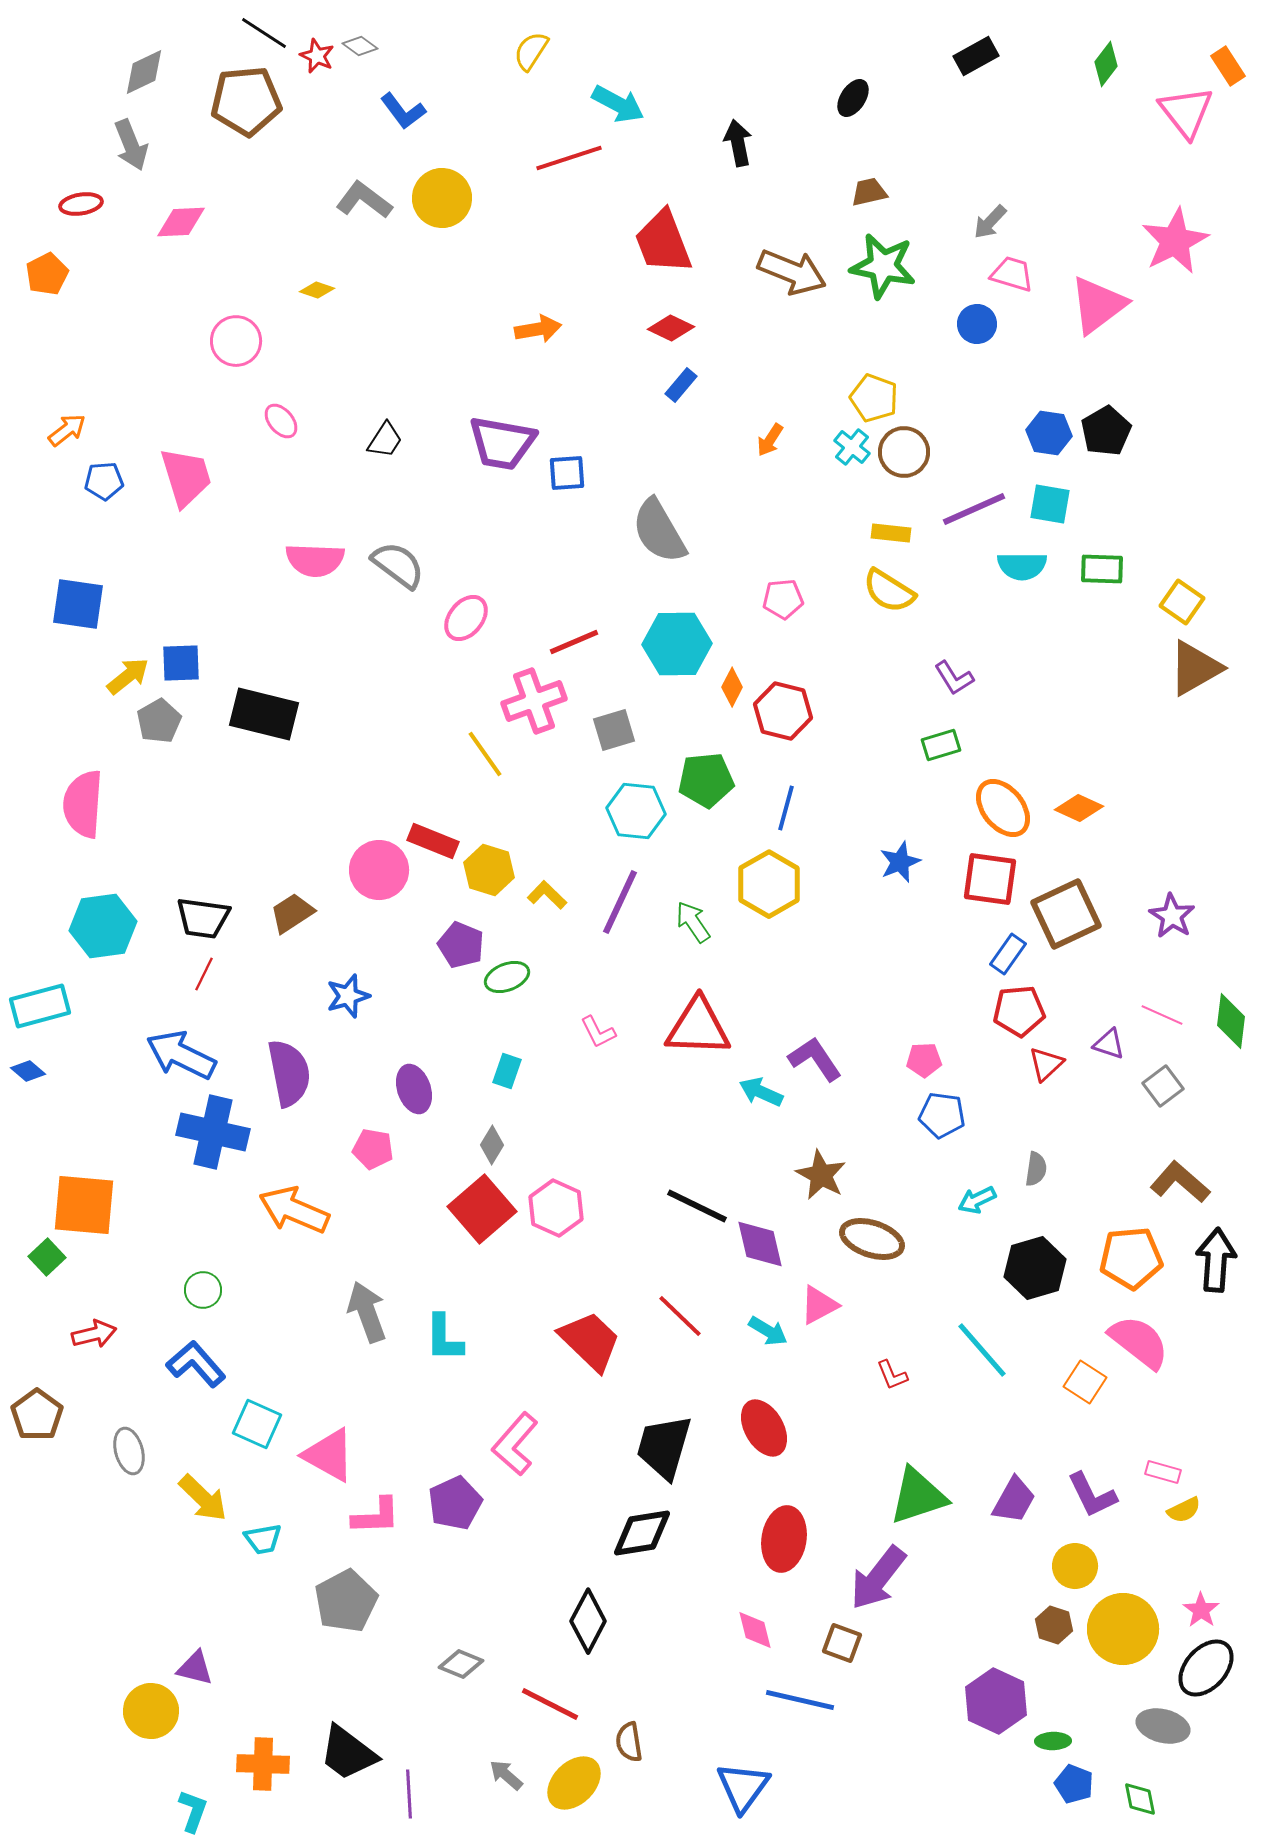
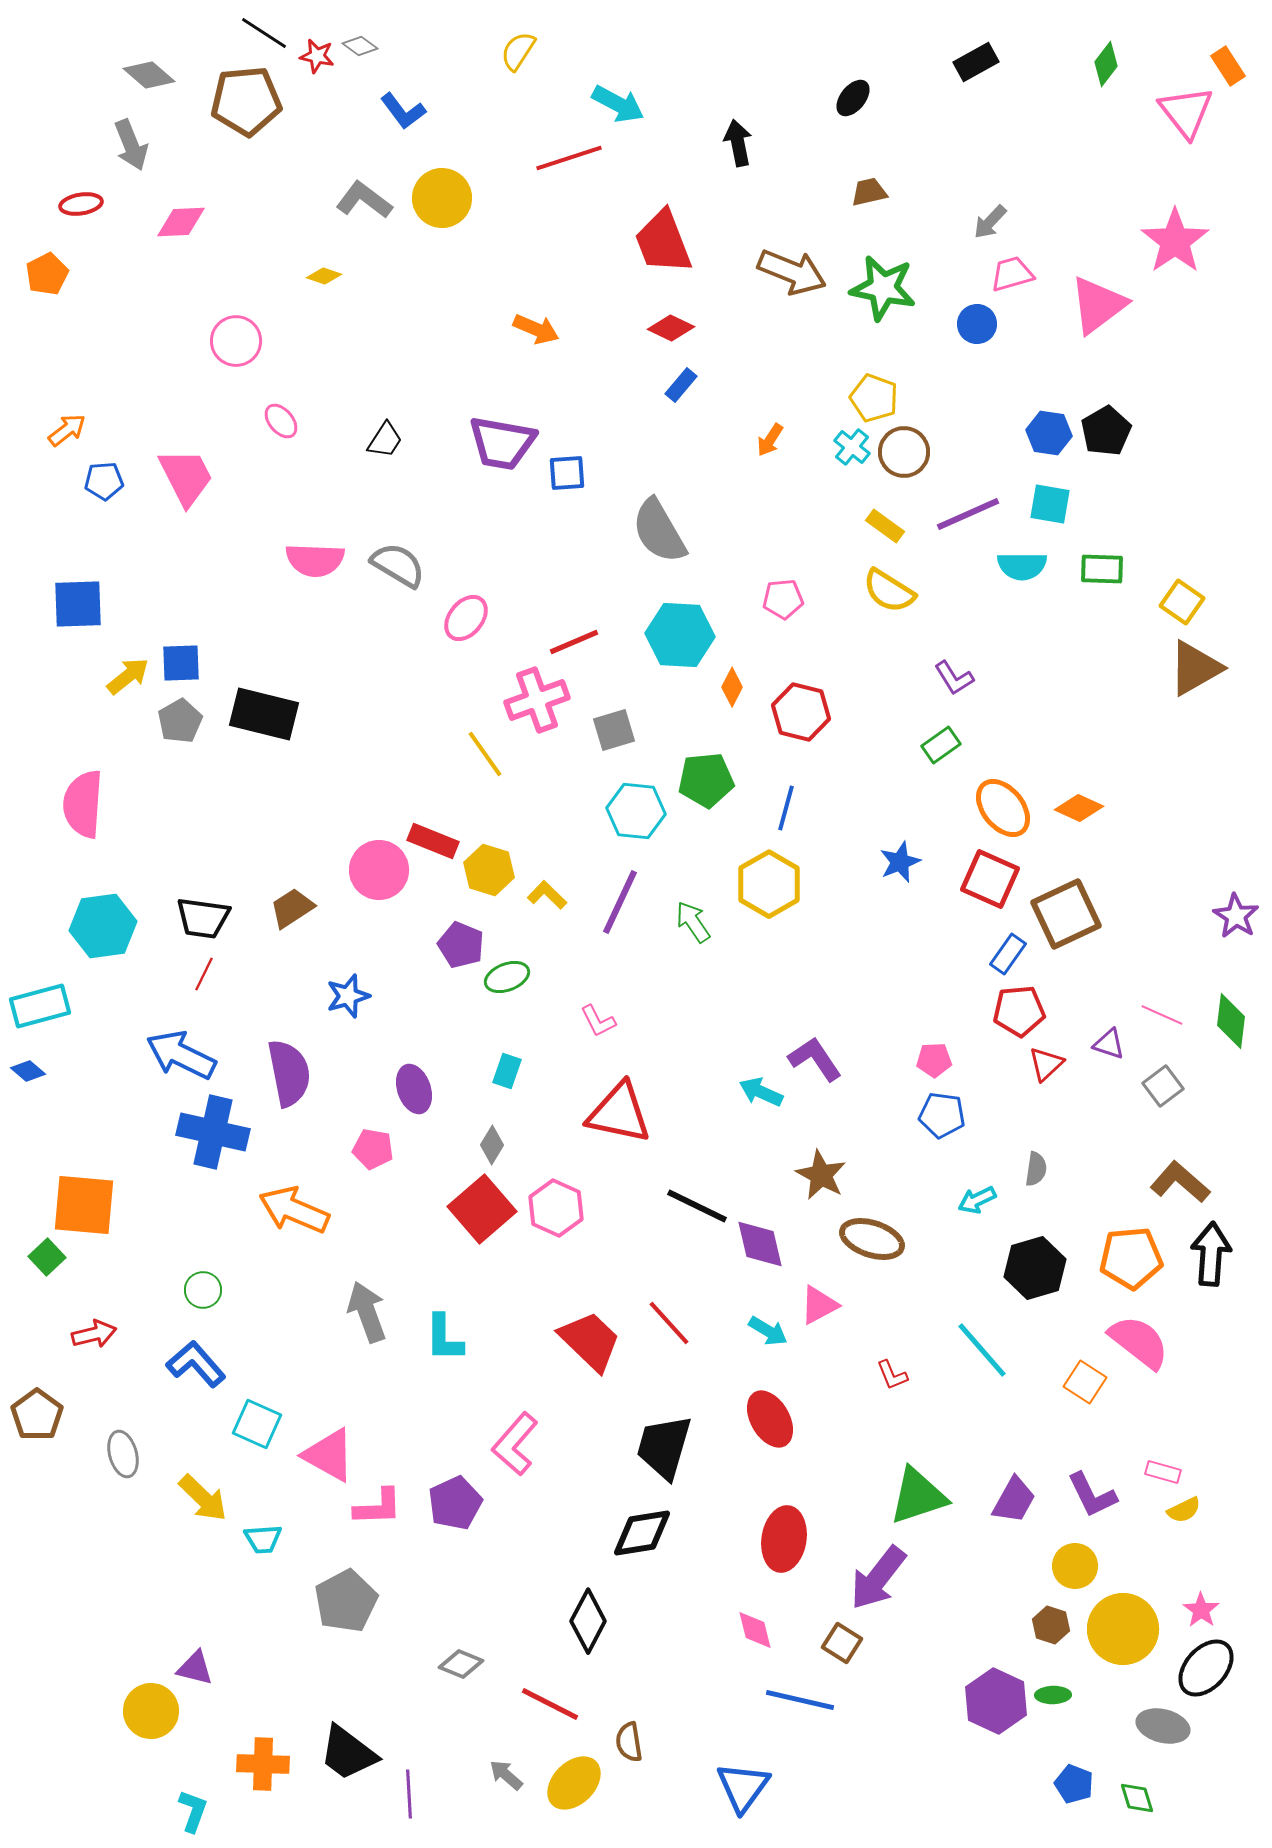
yellow semicircle at (531, 51): moved 13 px left
red star at (317, 56): rotated 12 degrees counterclockwise
black rectangle at (976, 56): moved 6 px down
gray diamond at (144, 72): moved 5 px right, 3 px down; rotated 66 degrees clockwise
black ellipse at (853, 98): rotated 6 degrees clockwise
pink star at (1175, 241): rotated 8 degrees counterclockwise
green star at (883, 266): moved 22 px down
pink trapezoid at (1012, 274): rotated 33 degrees counterclockwise
yellow diamond at (317, 290): moved 7 px right, 14 px up
orange arrow at (538, 329): moved 2 px left; rotated 33 degrees clockwise
pink trapezoid at (186, 477): rotated 10 degrees counterclockwise
purple line at (974, 509): moved 6 px left, 5 px down
yellow rectangle at (891, 533): moved 6 px left, 7 px up; rotated 30 degrees clockwise
gray semicircle at (398, 565): rotated 6 degrees counterclockwise
blue square at (78, 604): rotated 10 degrees counterclockwise
cyan hexagon at (677, 644): moved 3 px right, 9 px up; rotated 4 degrees clockwise
pink cross at (534, 701): moved 3 px right, 1 px up
red hexagon at (783, 711): moved 18 px right, 1 px down
gray pentagon at (159, 721): moved 21 px right
green rectangle at (941, 745): rotated 18 degrees counterclockwise
red square at (990, 879): rotated 16 degrees clockwise
brown trapezoid at (292, 913): moved 5 px up
purple star at (1172, 916): moved 64 px right
red triangle at (698, 1027): moved 79 px left, 86 px down; rotated 10 degrees clockwise
pink L-shape at (598, 1032): moved 11 px up
pink pentagon at (924, 1060): moved 10 px right
black arrow at (1216, 1260): moved 5 px left, 6 px up
red line at (680, 1316): moved 11 px left, 7 px down; rotated 4 degrees clockwise
red ellipse at (764, 1428): moved 6 px right, 9 px up
gray ellipse at (129, 1451): moved 6 px left, 3 px down
pink L-shape at (376, 1516): moved 2 px right, 9 px up
cyan trapezoid at (263, 1539): rotated 6 degrees clockwise
brown hexagon at (1054, 1625): moved 3 px left
brown square at (842, 1643): rotated 12 degrees clockwise
green ellipse at (1053, 1741): moved 46 px up
green diamond at (1140, 1799): moved 3 px left, 1 px up; rotated 6 degrees counterclockwise
